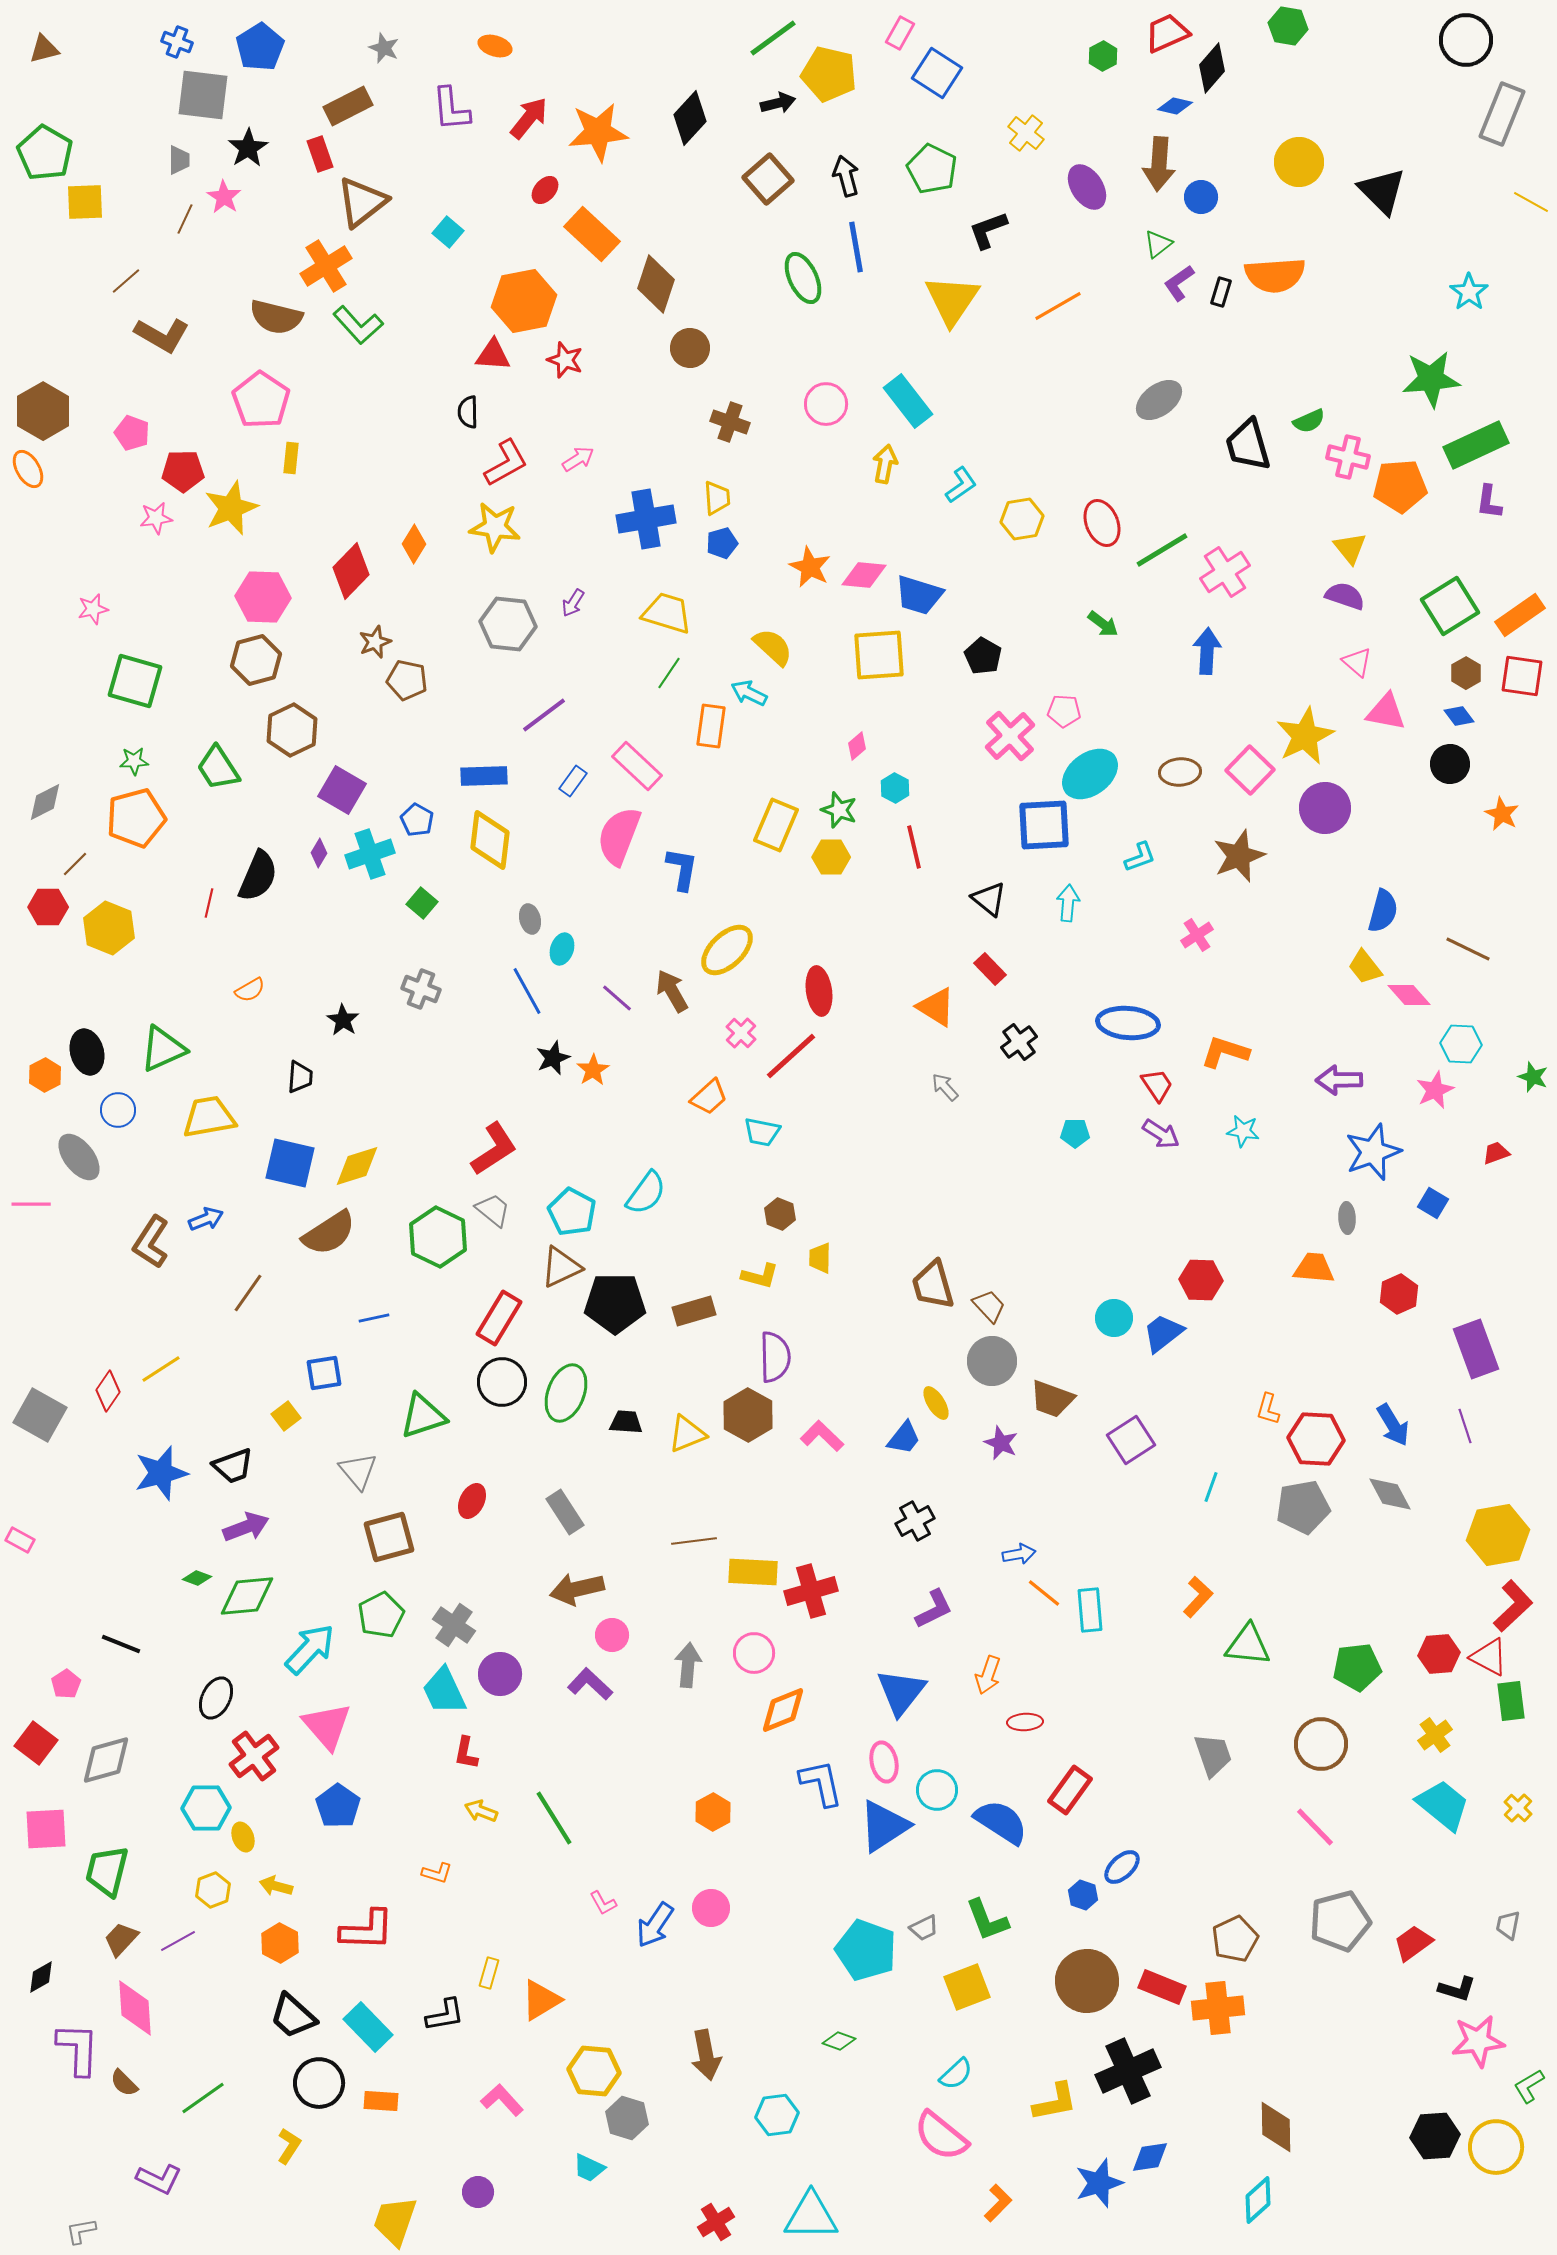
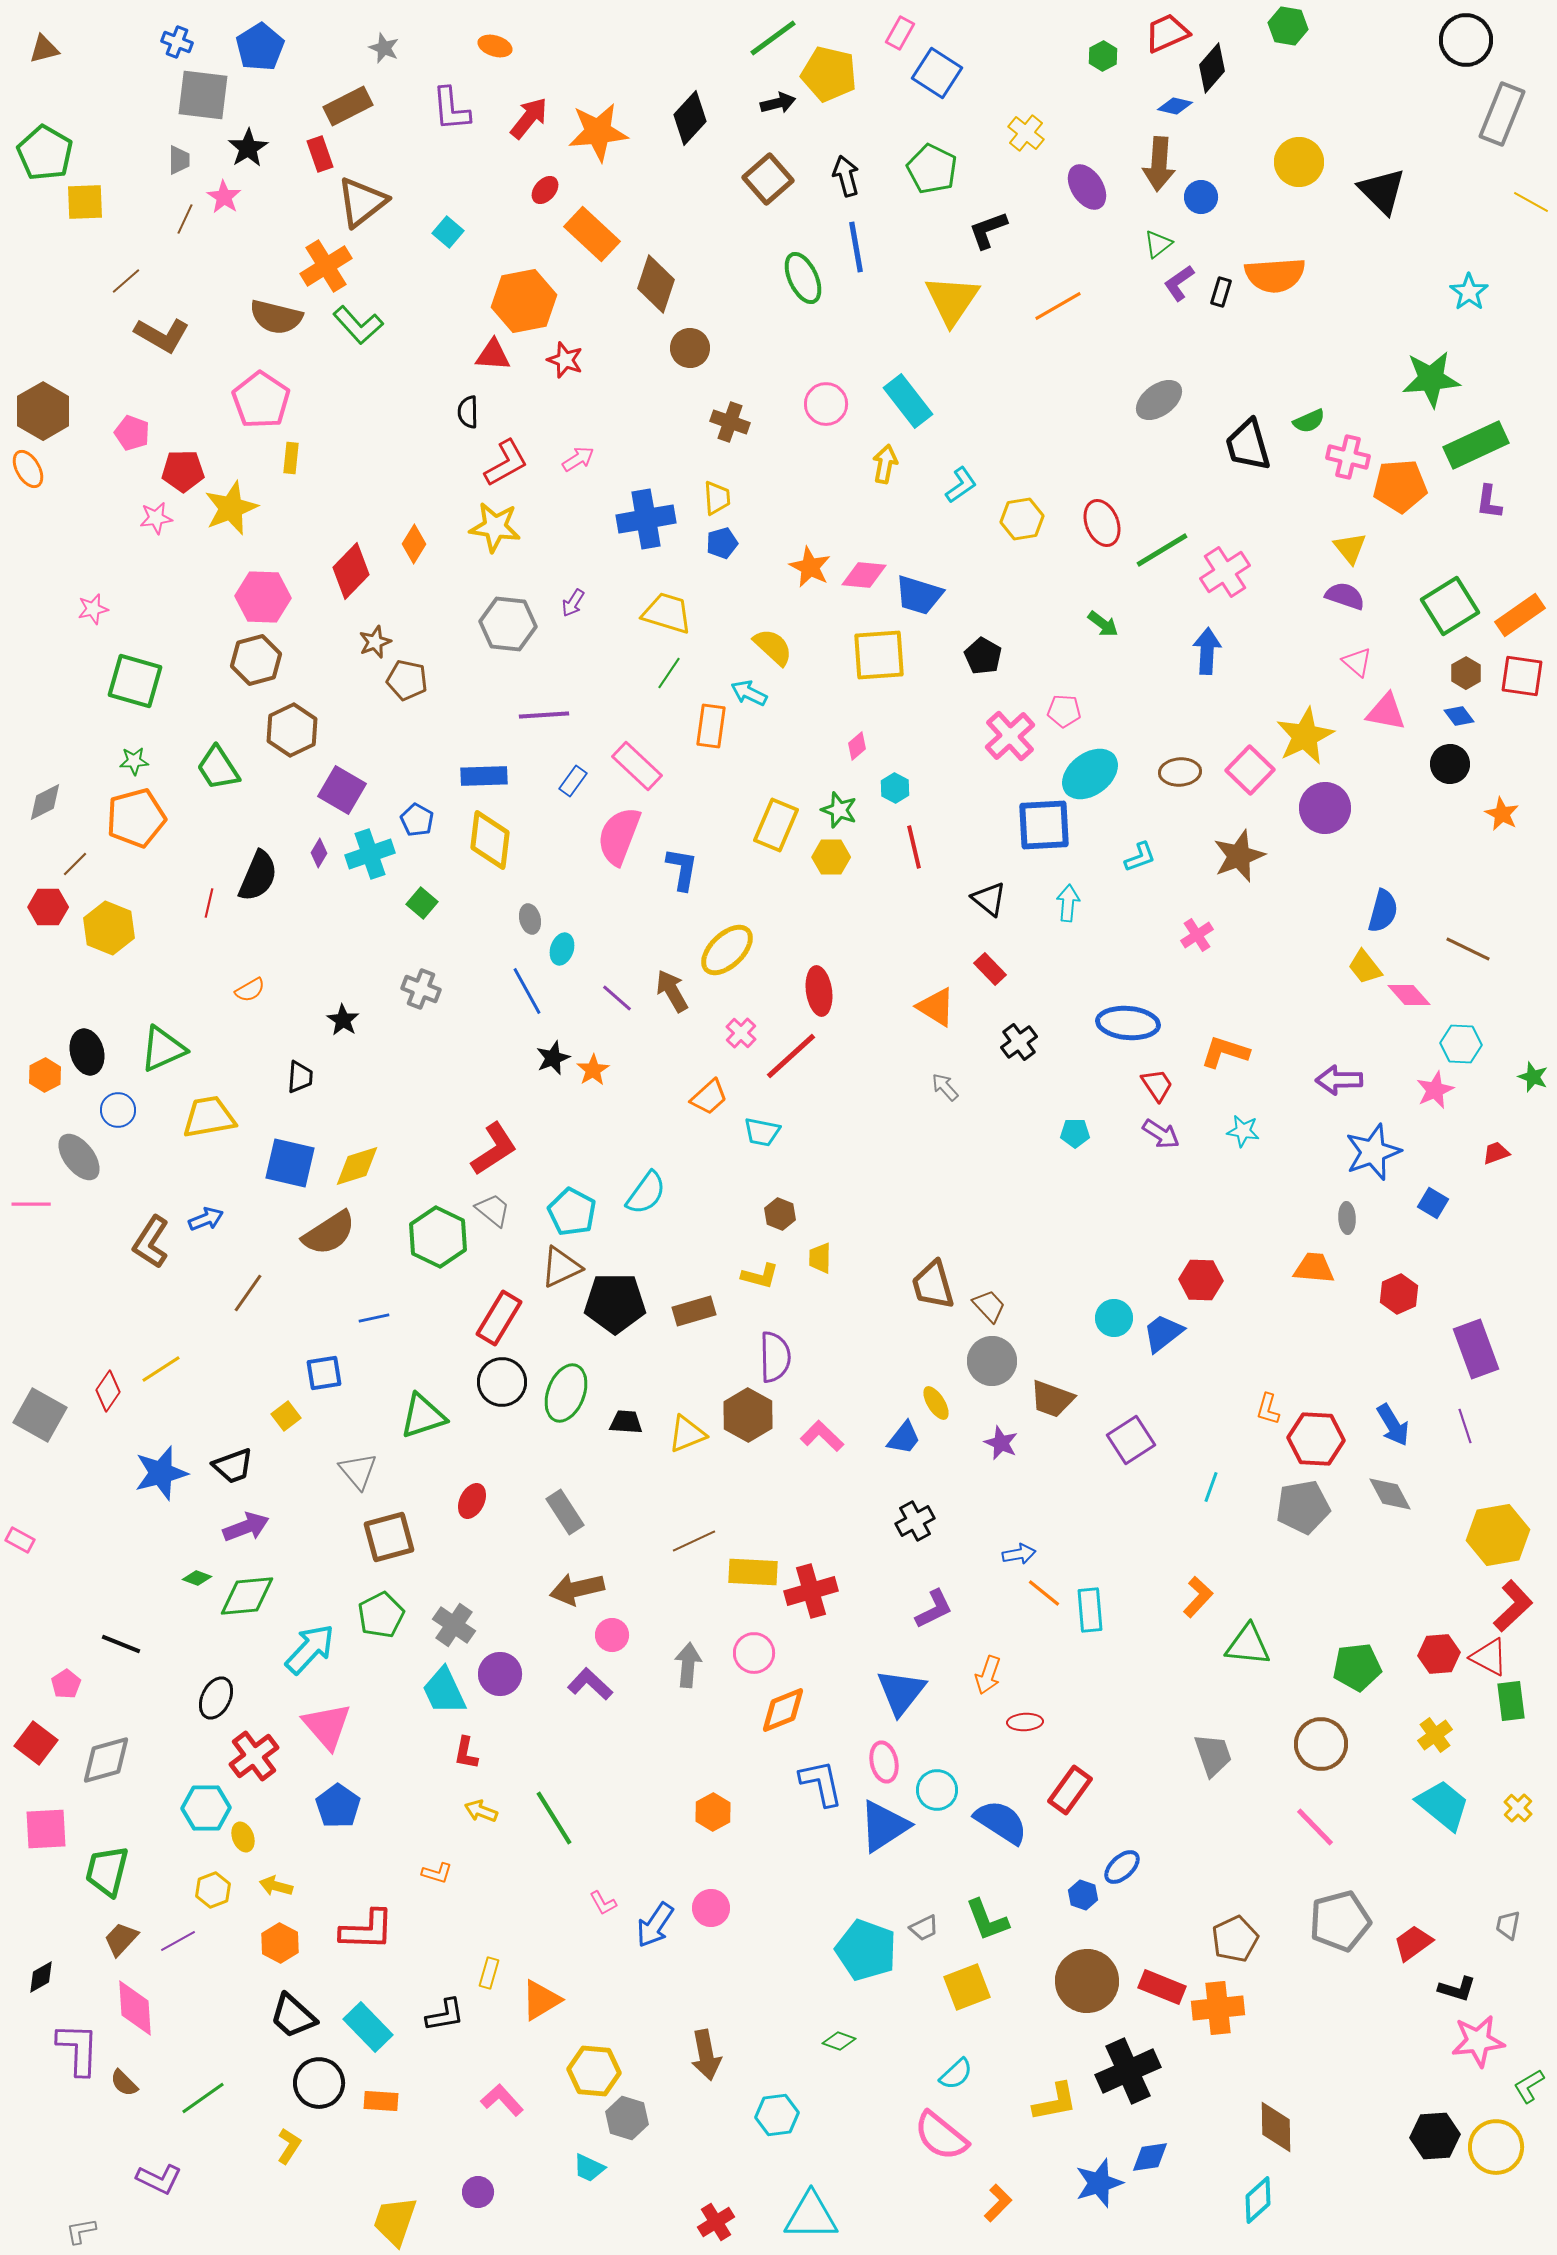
purple line at (544, 715): rotated 33 degrees clockwise
brown line at (694, 1541): rotated 18 degrees counterclockwise
